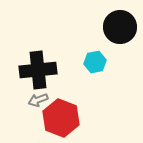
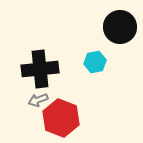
black cross: moved 2 px right, 1 px up
